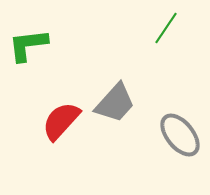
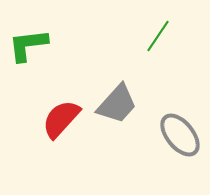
green line: moved 8 px left, 8 px down
gray trapezoid: moved 2 px right, 1 px down
red semicircle: moved 2 px up
